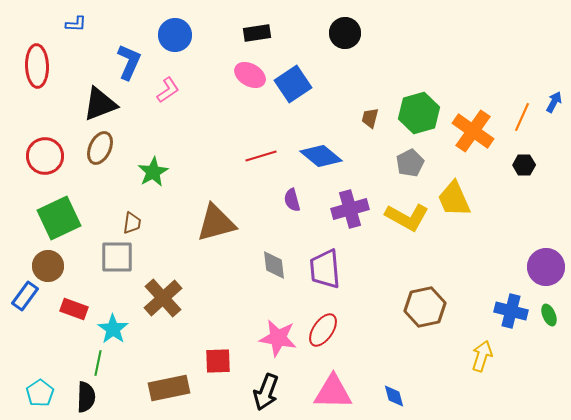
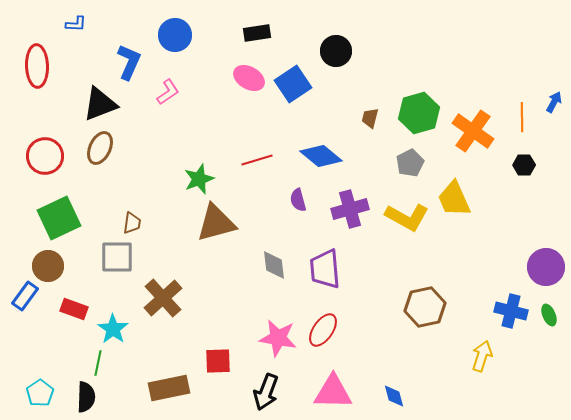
black circle at (345, 33): moved 9 px left, 18 px down
pink ellipse at (250, 75): moved 1 px left, 3 px down
pink L-shape at (168, 90): moved 2 px down
orange line at (522, 117): rotated 24 degrees counterclockwise
red line at (261, 156): moved 4 px left, 4 px down
green star at (153, 172): moved 46 px right, 7 px down; rotated 8 degrees clockwise
purple semicircle at (292, 200): moved 6 px right
